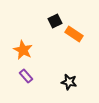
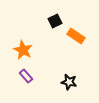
orange rectangle: moved 2 px right, 2 px down
